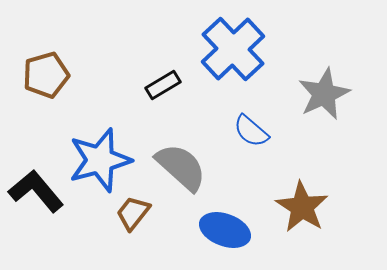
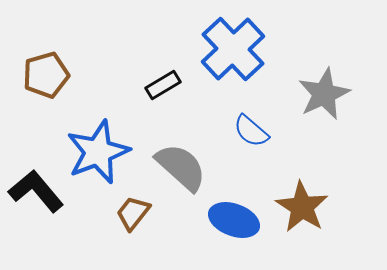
blue star: moved 2 px left, 8 px up; rotated 6 degrees counterclockwise
blue ellipse: moved 9 px right, 10 px up
